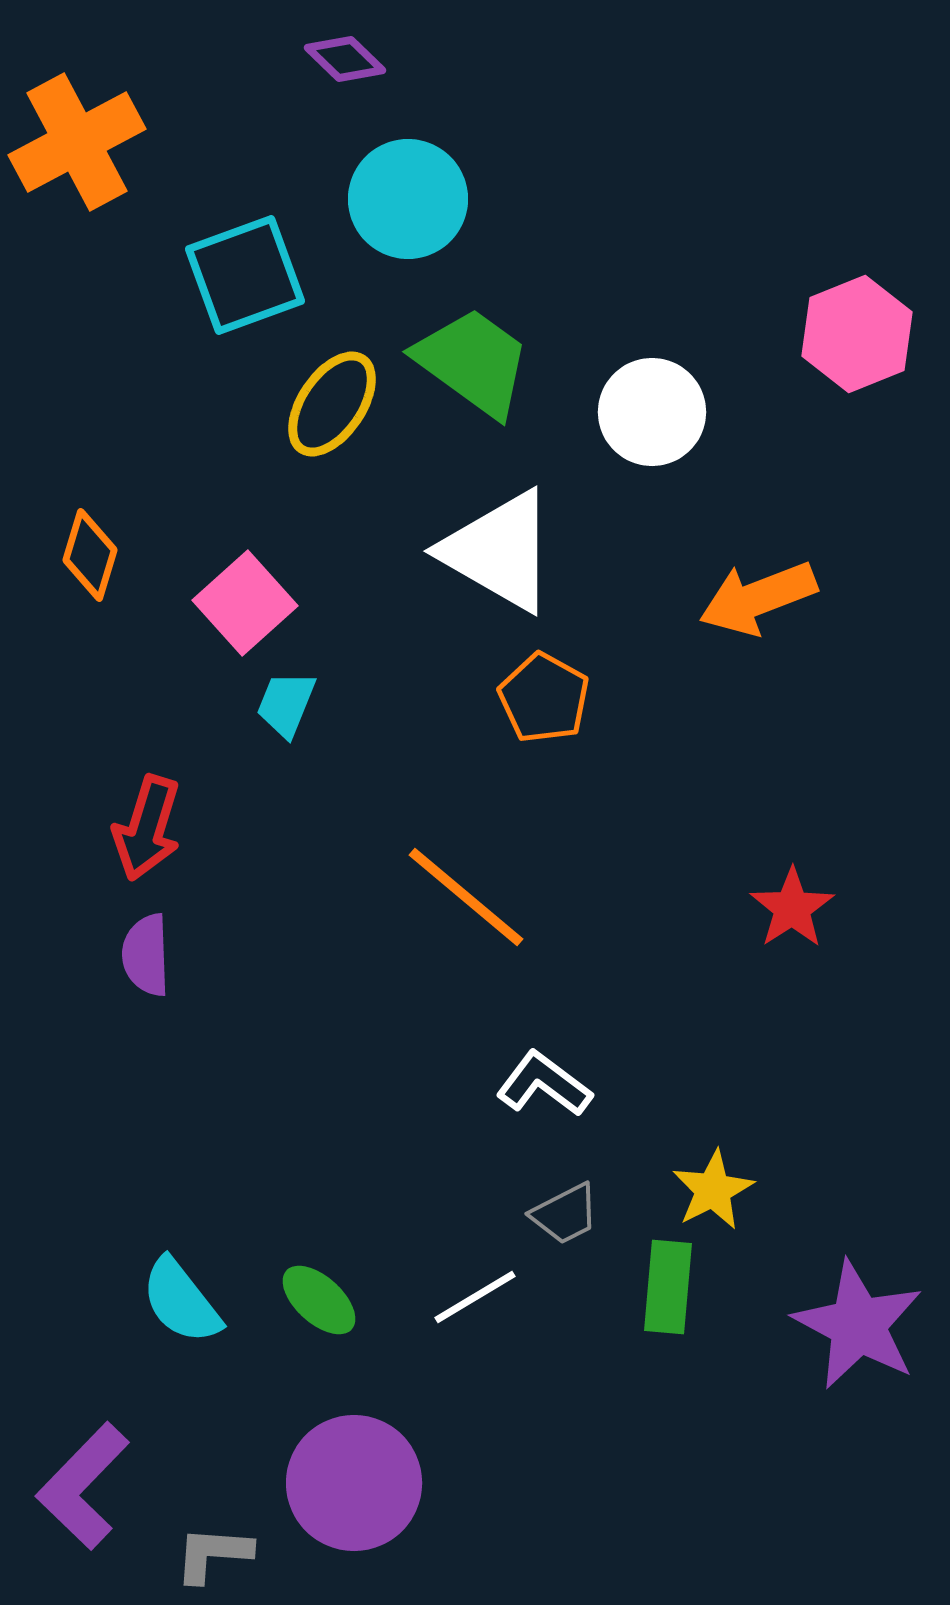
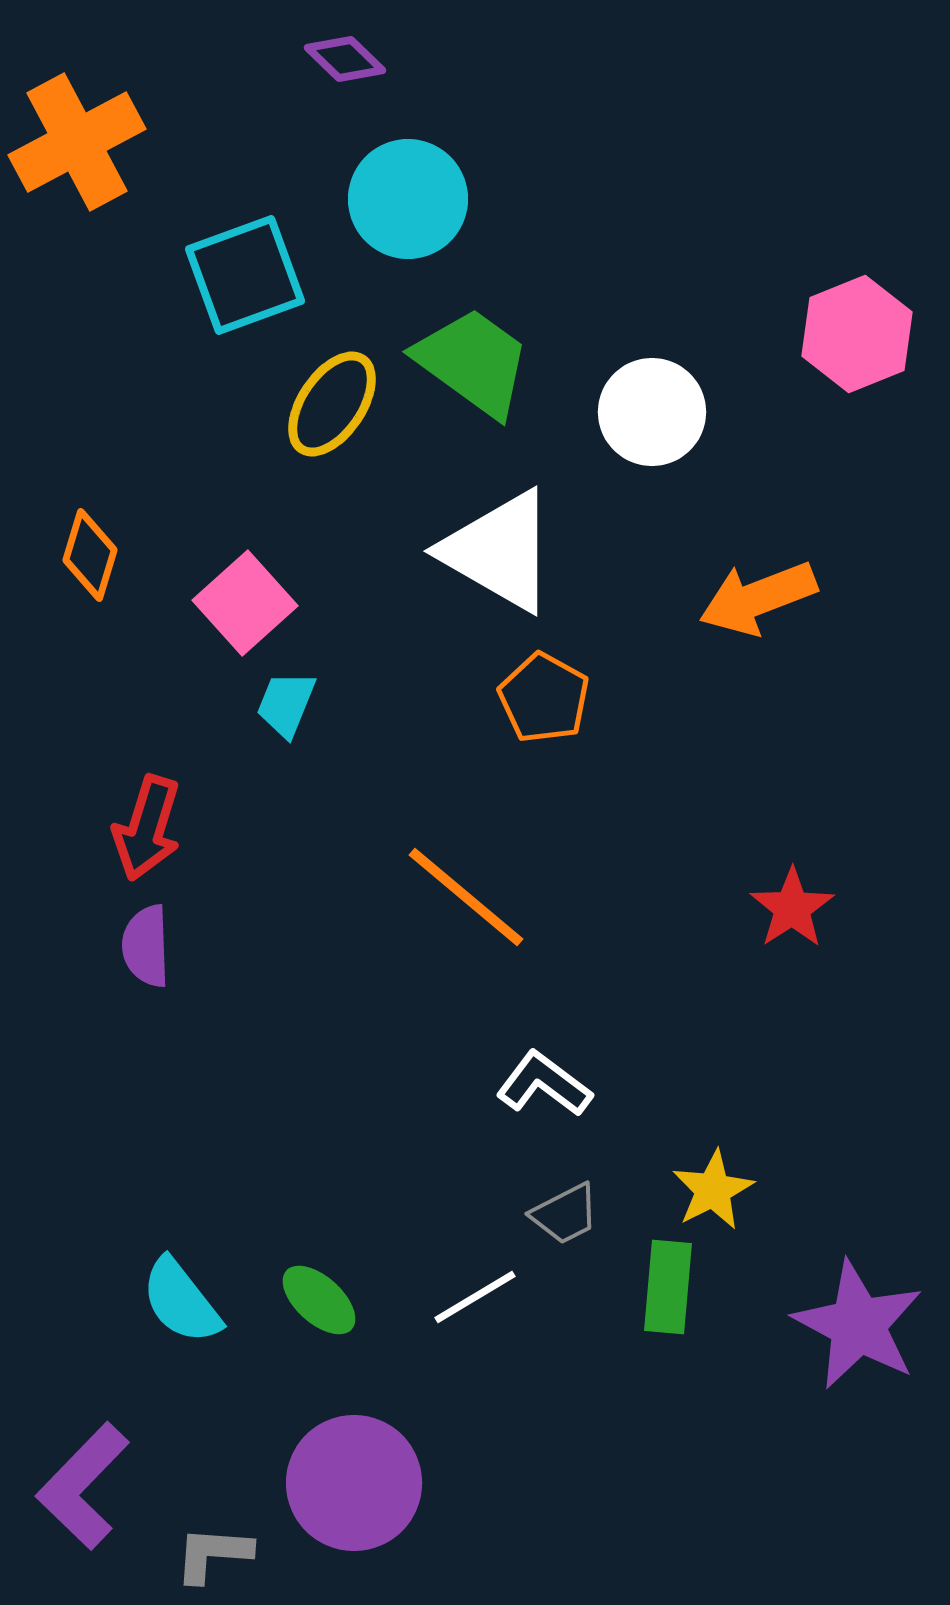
purple semicircle: moved 9 px up
